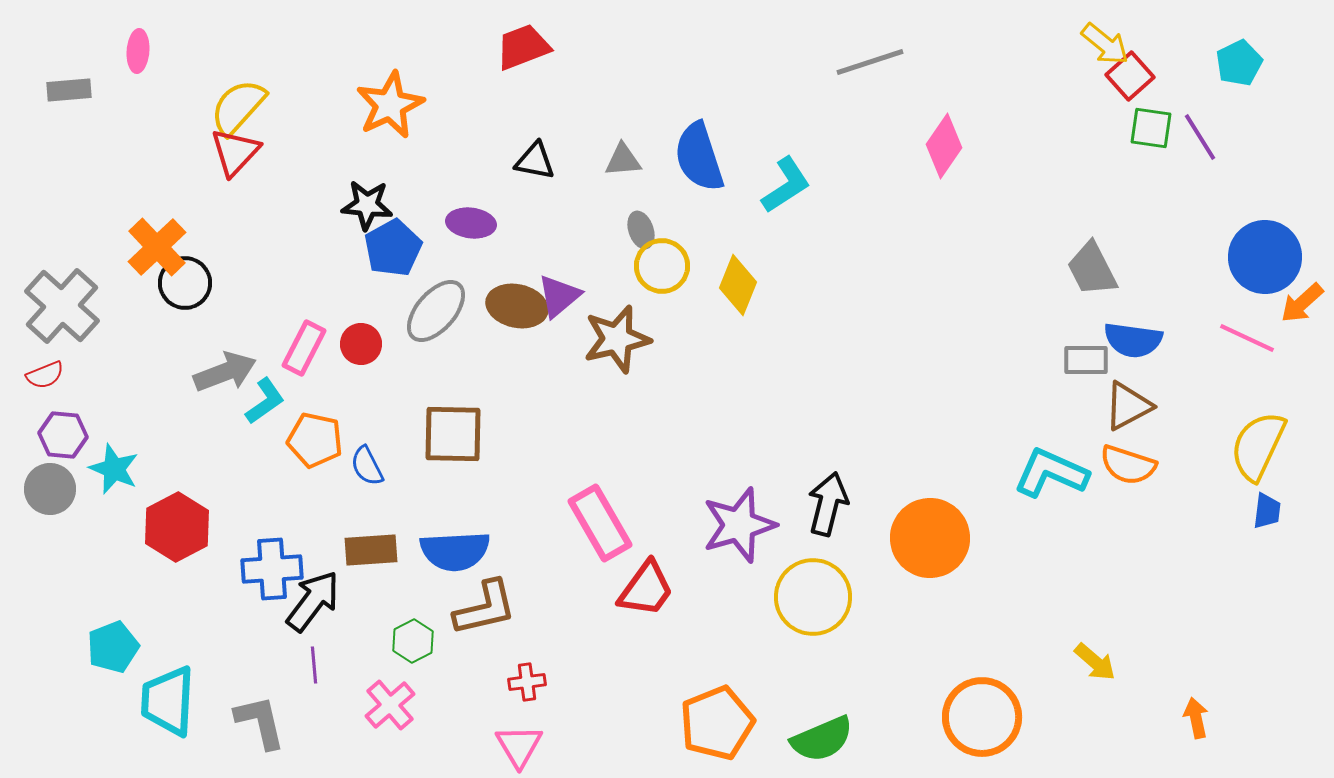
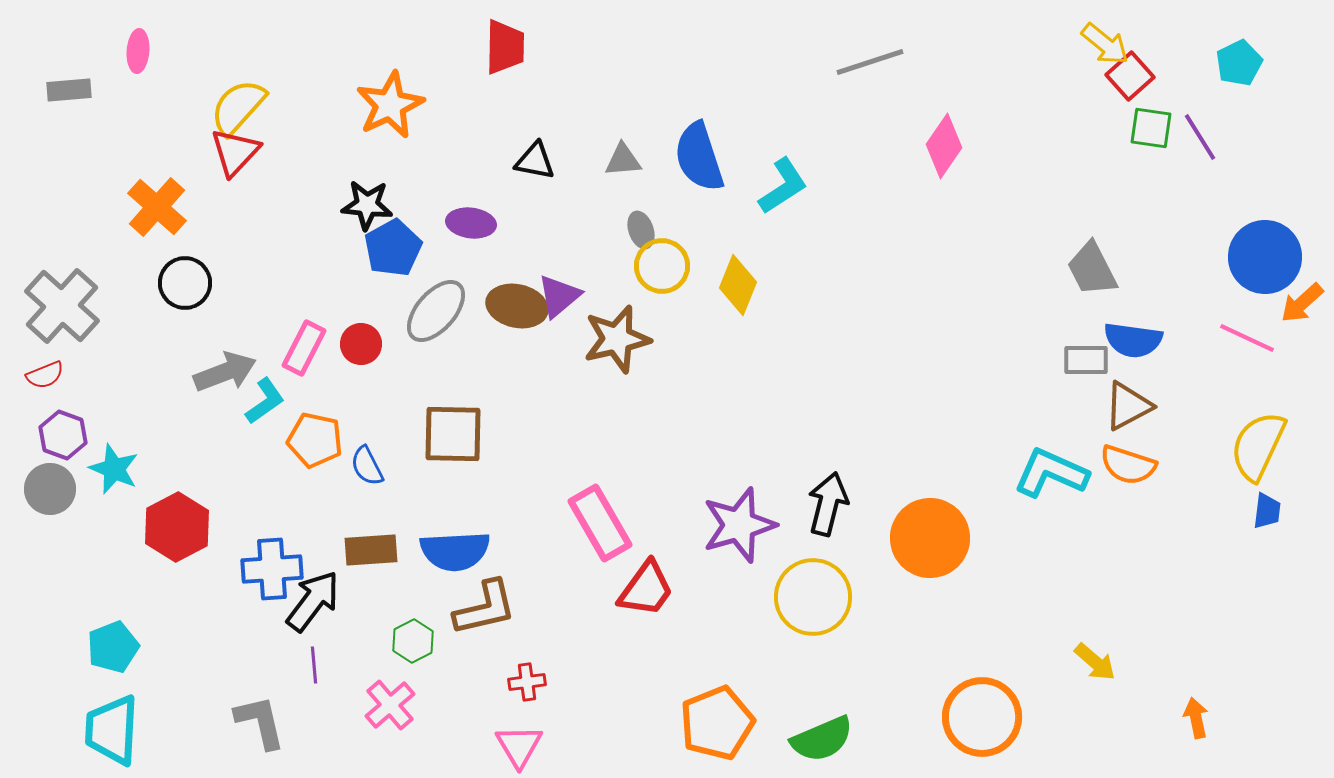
red trapezoid at (523, 47): moved 18 px left; rotated 112 degrees clockwise
cyan L-shape at (786, 185): moved 3 px left, 1 px down
orange cross at (157, 247): moved 40 px up; rotated 4 degrees counterclockwise
purple hexagon at (63, 435): rotated 15 degrees clockwise
cyan trapezoid at (168, 701): moved 56 px left, 29 px down
